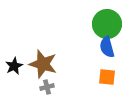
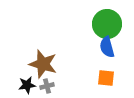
black star: moved 13 px right, 19 px down; rotated 18 degrees clockwise
orange square: moved 1 px left, 1 px down
gray cross: moved 1 px up
